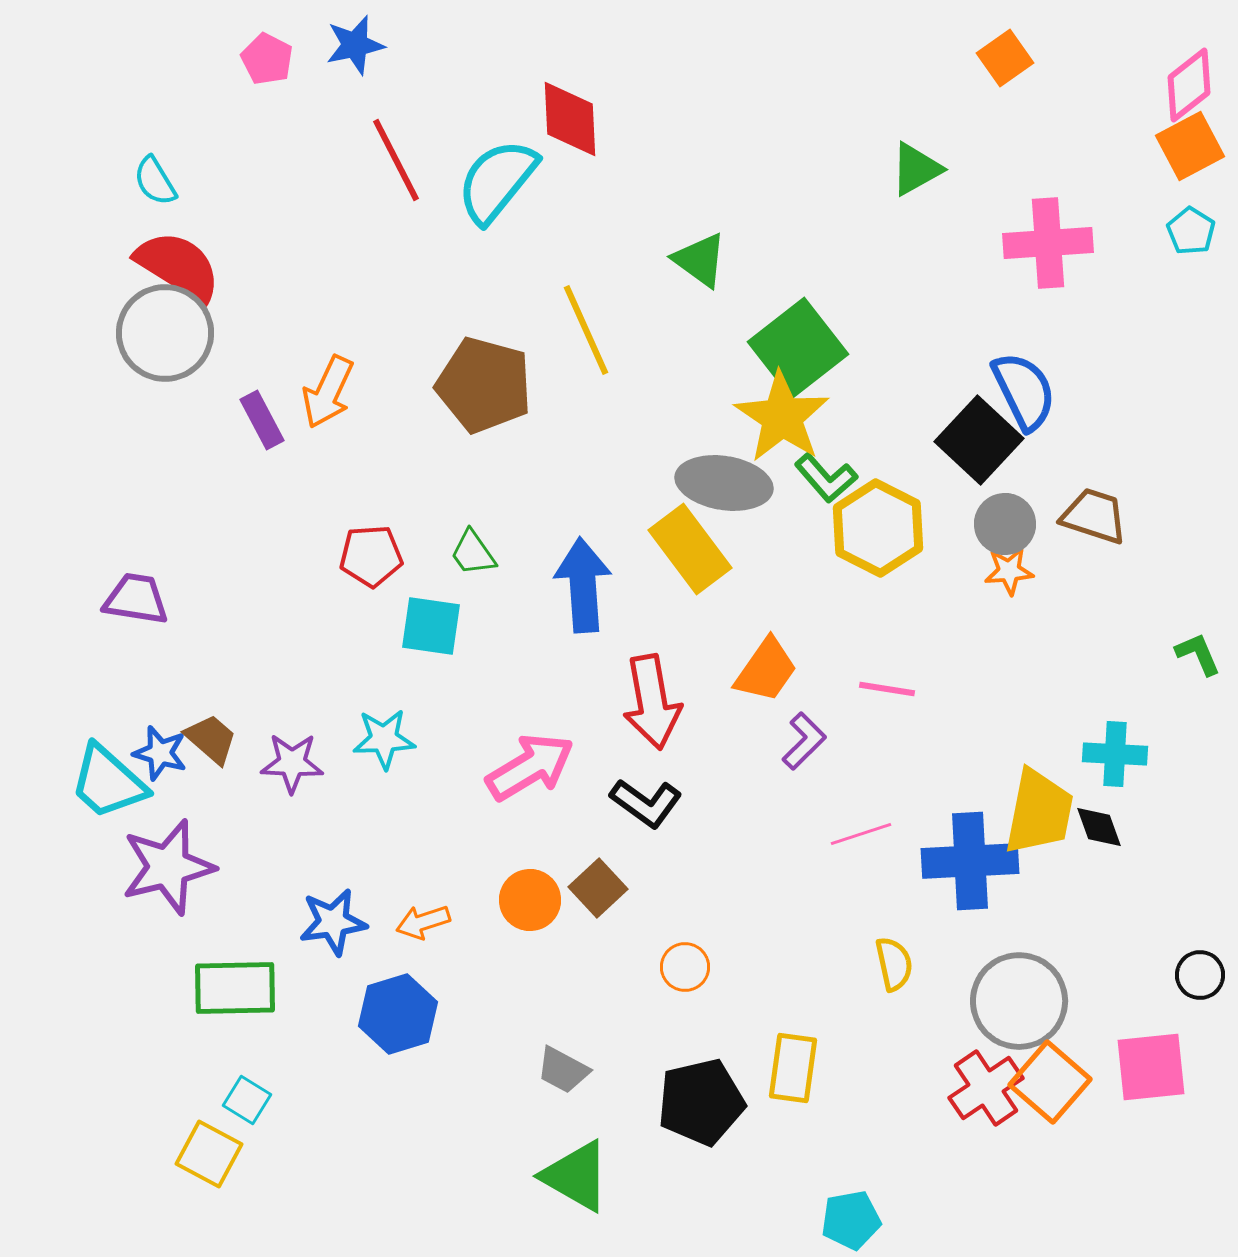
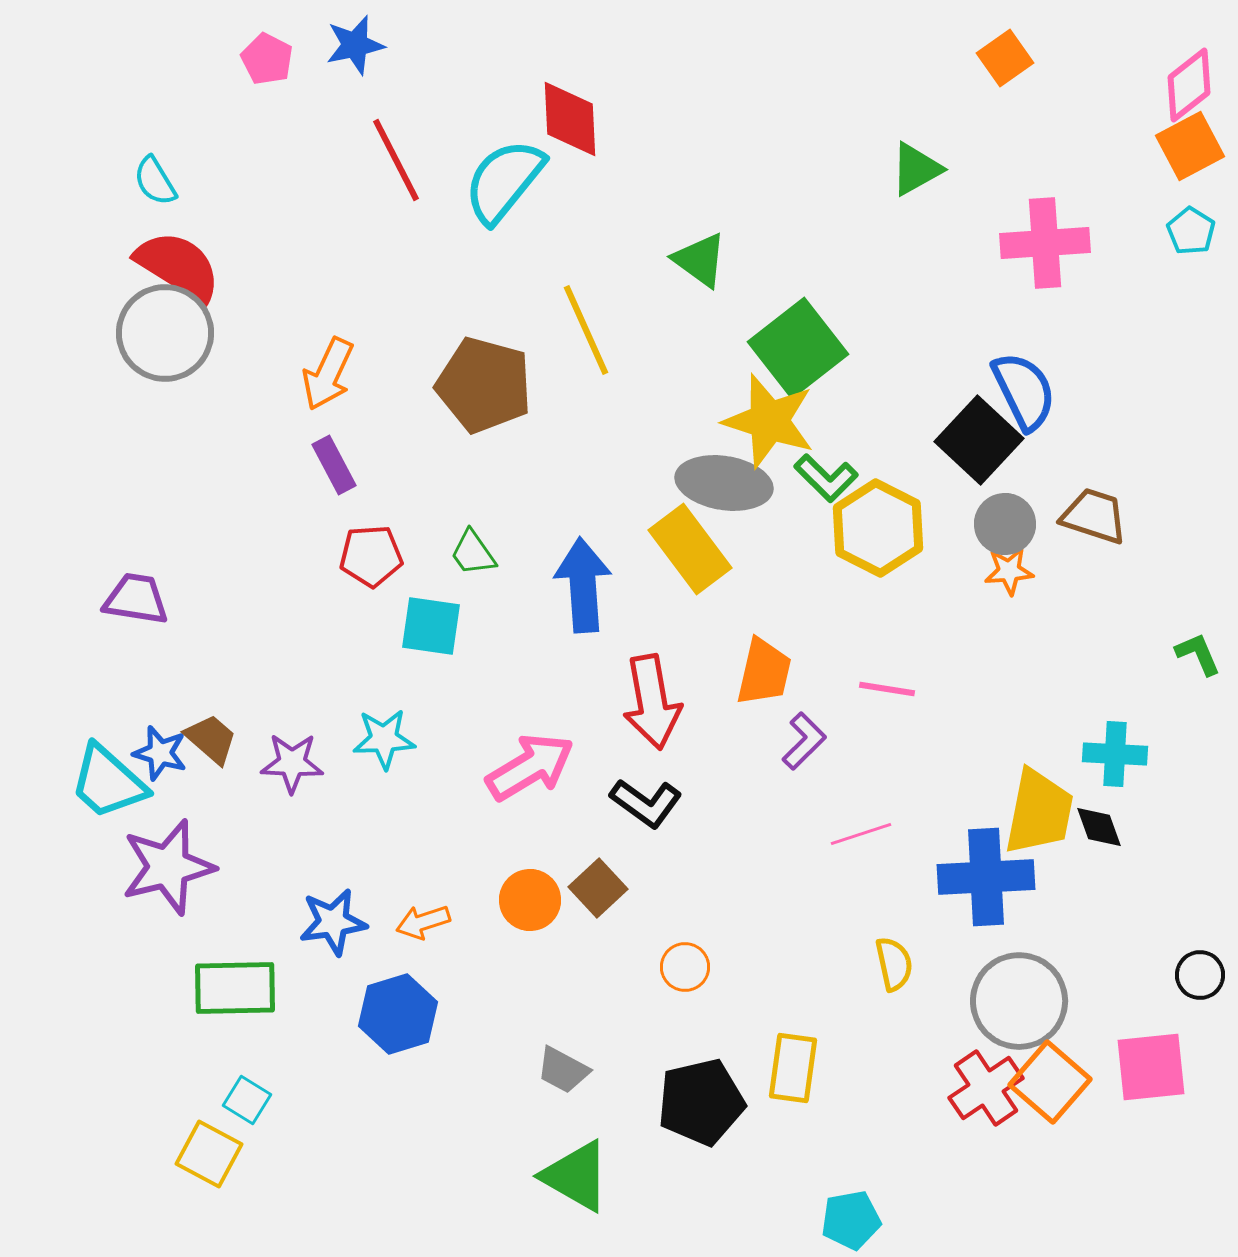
cyan semicircle at (497, 181): moved 7 px right
pink cross at (1048, 243): moved 3 px left
orange arrow at (328, 392): moved 18 px up
yellow star at (782, 417): moved 13 px left, 4 px down; rotated 16 degrees counterclockwise
purple rectangle at (262, 420): moved 72 px right, 45 px down
green L-shape at (826, 478): rotated 4 degrees counterclockwise
orange trapezoid at (766, 670): moved 2 px left, 2 px down; rotated 22 degrees counterclockwise
blue cross at (970, 861): moved 16 px right, 16 px down
